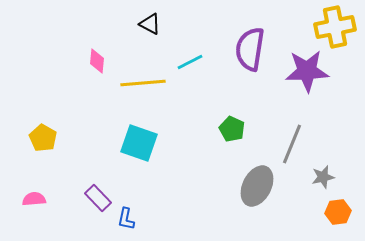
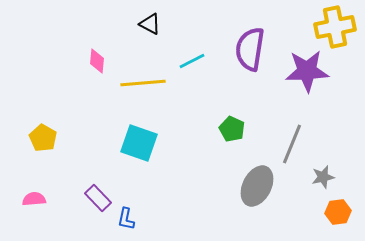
cyan line: moved 2 px right, 1 px up
